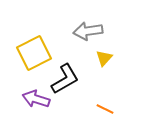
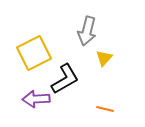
gray arrow: moved 1 px left; rotated 68 degrees counterclockwise
purple arrow: rotated 20 degrees counterclockwise
orange line: rotated 12 degrees counterclockwise
